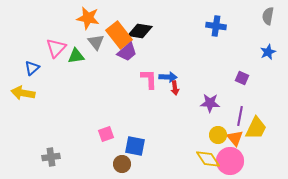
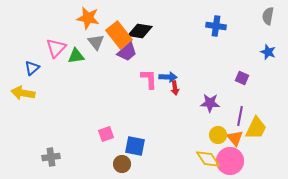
blue star: rotated 28 degrees counterclockwise
